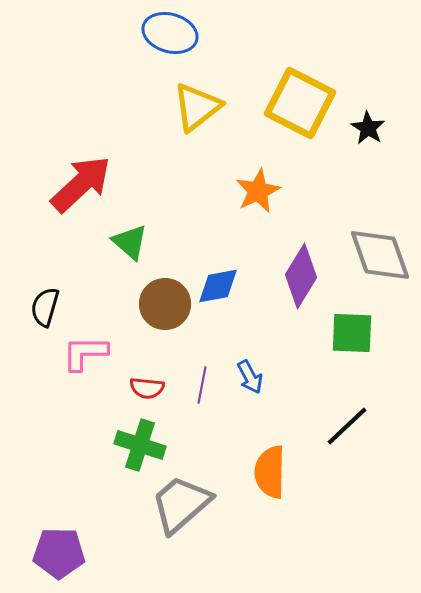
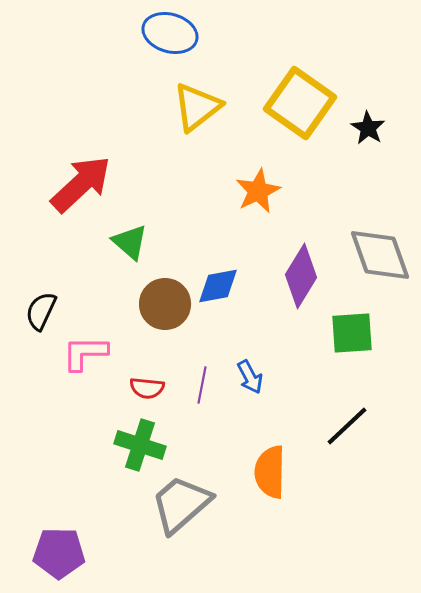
yellow square: rotated 8 degrees clockwise
black semicircle: moved 4 px left, 4 px down; rotated 9 degrees clockwise
green square: rotated 6 degrees counterclockwise
